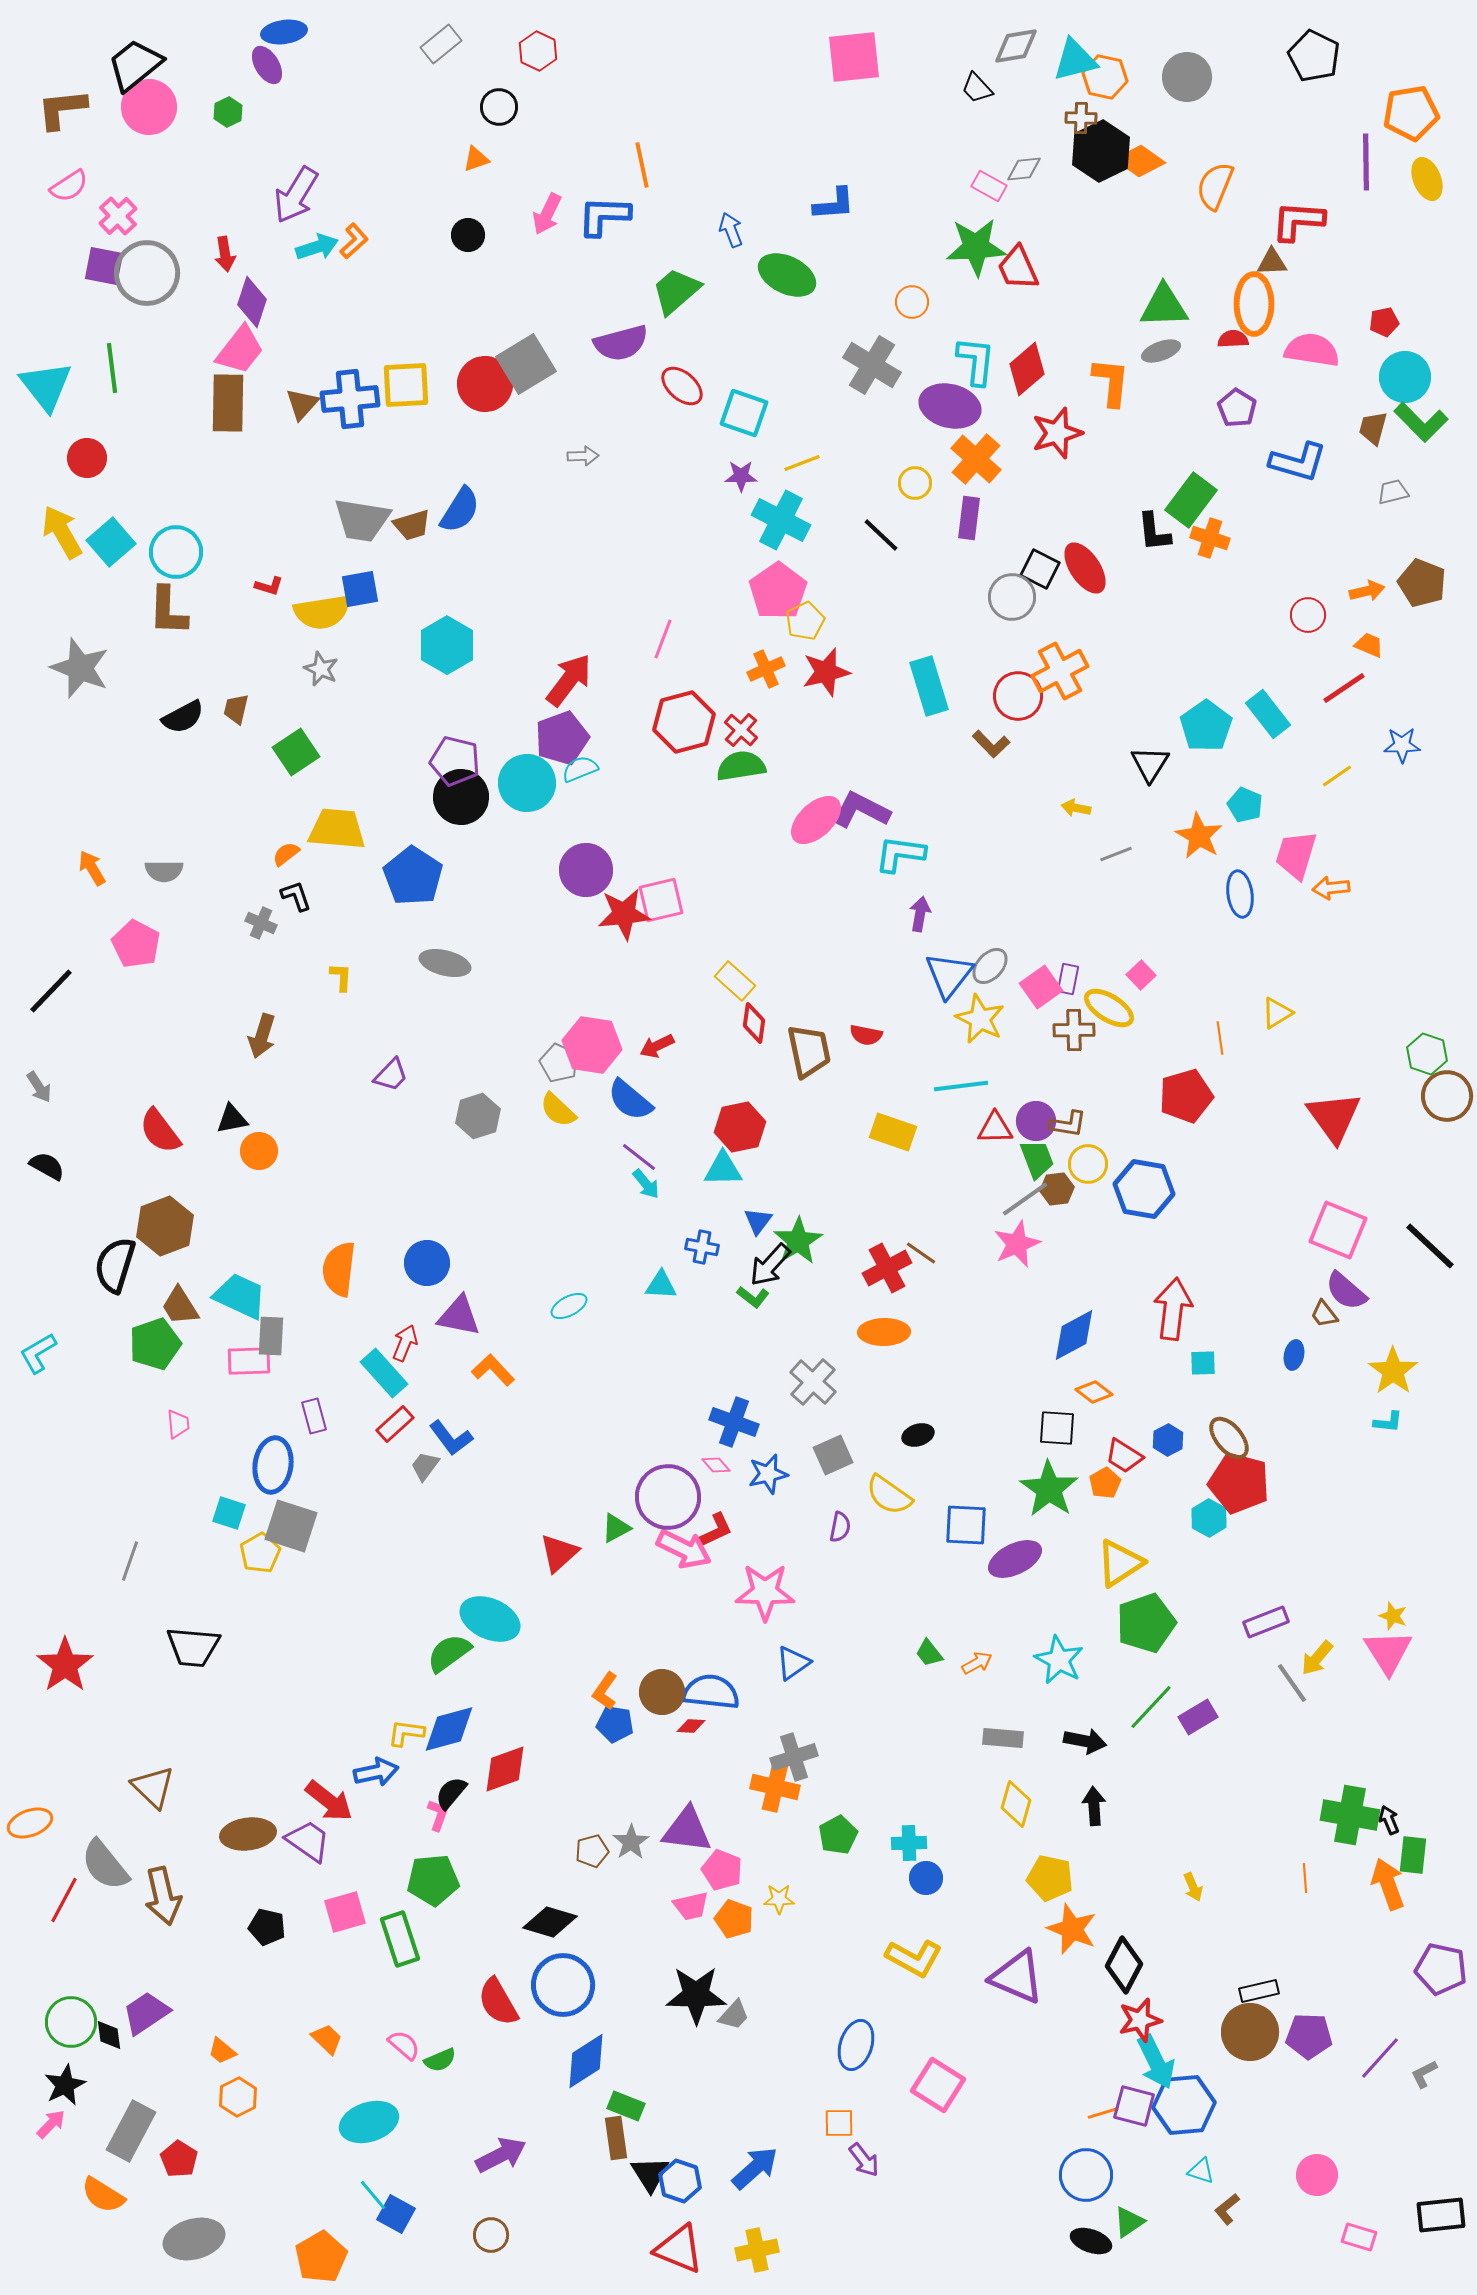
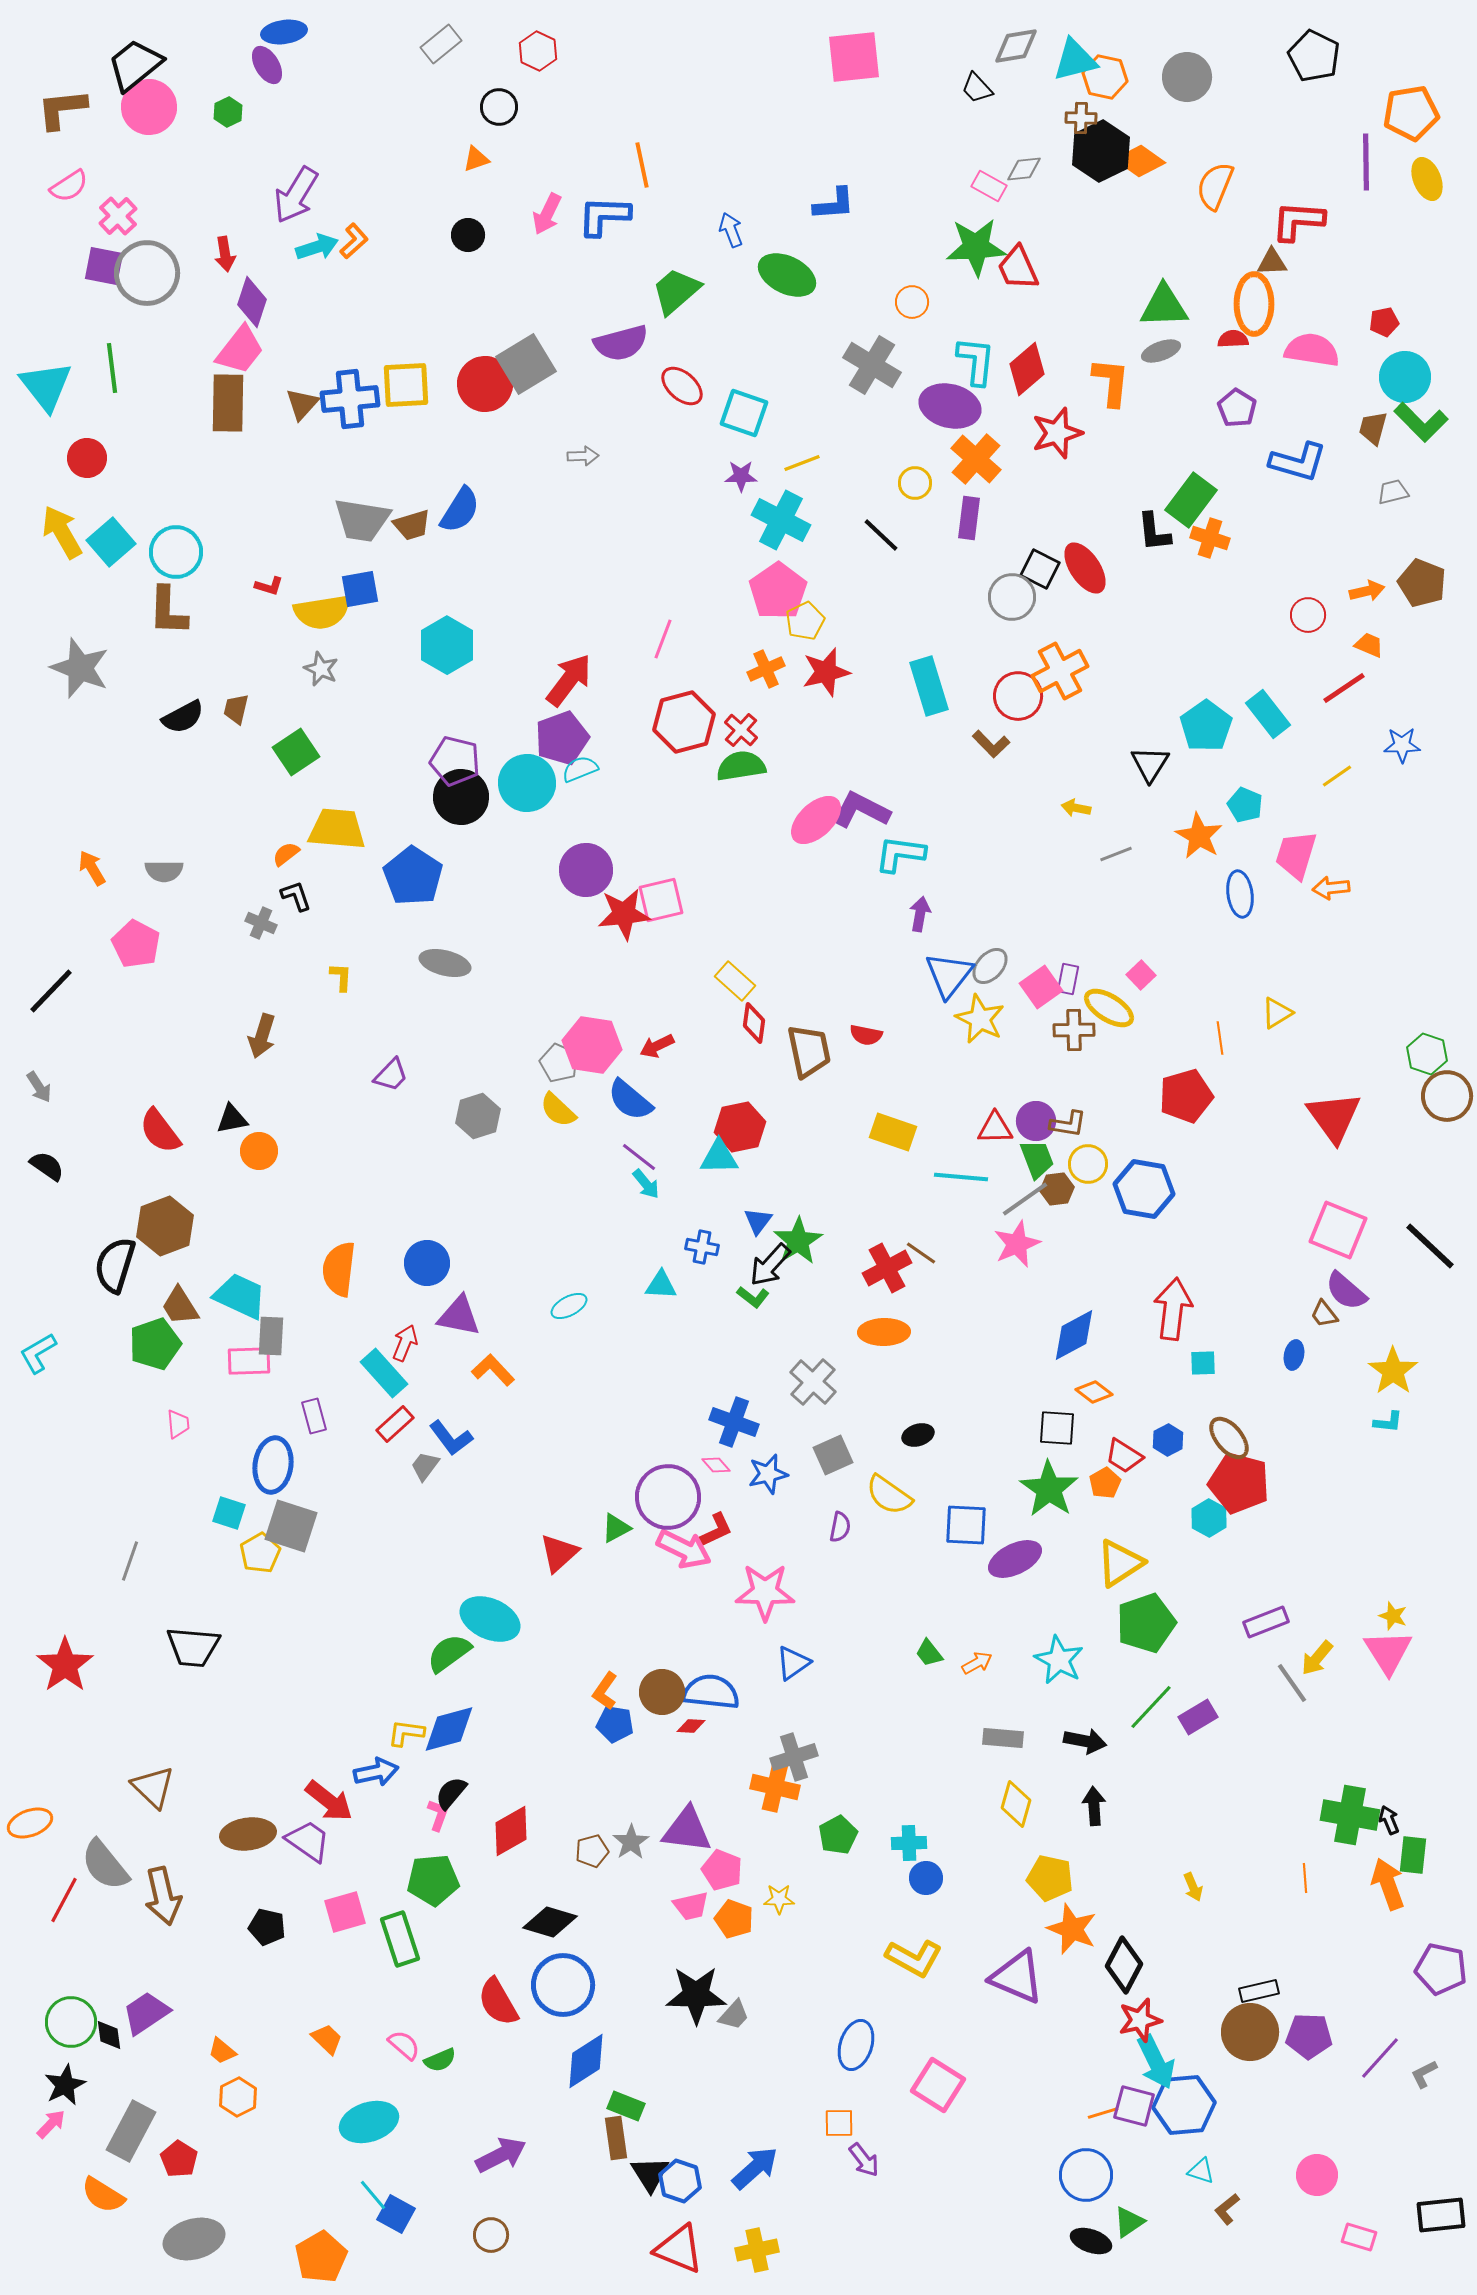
cyan line at (961, 1086): moved 91 px down; rotated 12 degrees clockwise
black semicircle at (47, 1166): rotated 6 degrees clockwise
cyan triangle at (723, 1169): moved 4 px left, 12 px up
red diamond at (505, 1769): moved 6 px right, 62 px down; rotated 10 degrees counterclockwise
